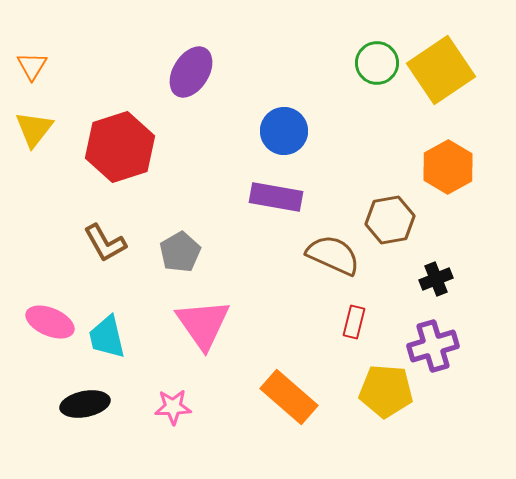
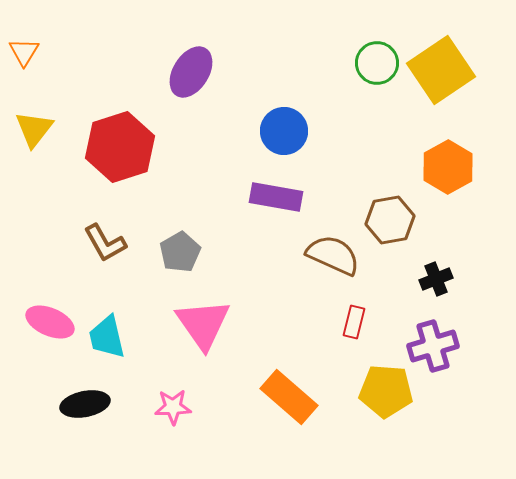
orange triangle: moved 8 px left, 14 px up
